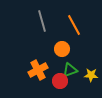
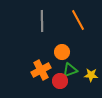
gray line: rotated 15 degrees clockwise
orange line: moved 4 px right, 5 px up
orange circle: moved 3 px down
orange cross: moved 3 px right
